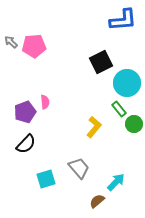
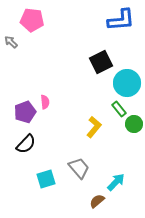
blue L-shape: moved 2 px left
pink pentagon: moved 2 px left, 26 px up; rotated 10 degrees clockwise
